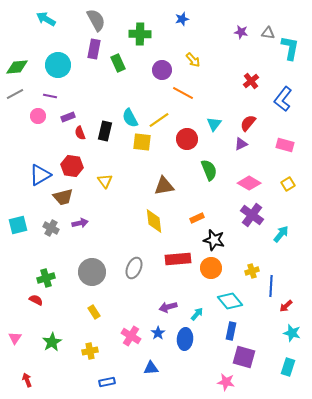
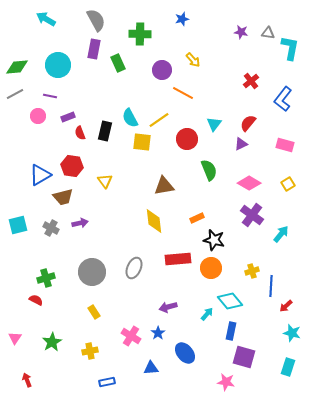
cyan arrow at (197, 314): moved 10 px right
blue ellipse at (185, 339): moved 14 px down; rotated 45 degrees counterclockwise
